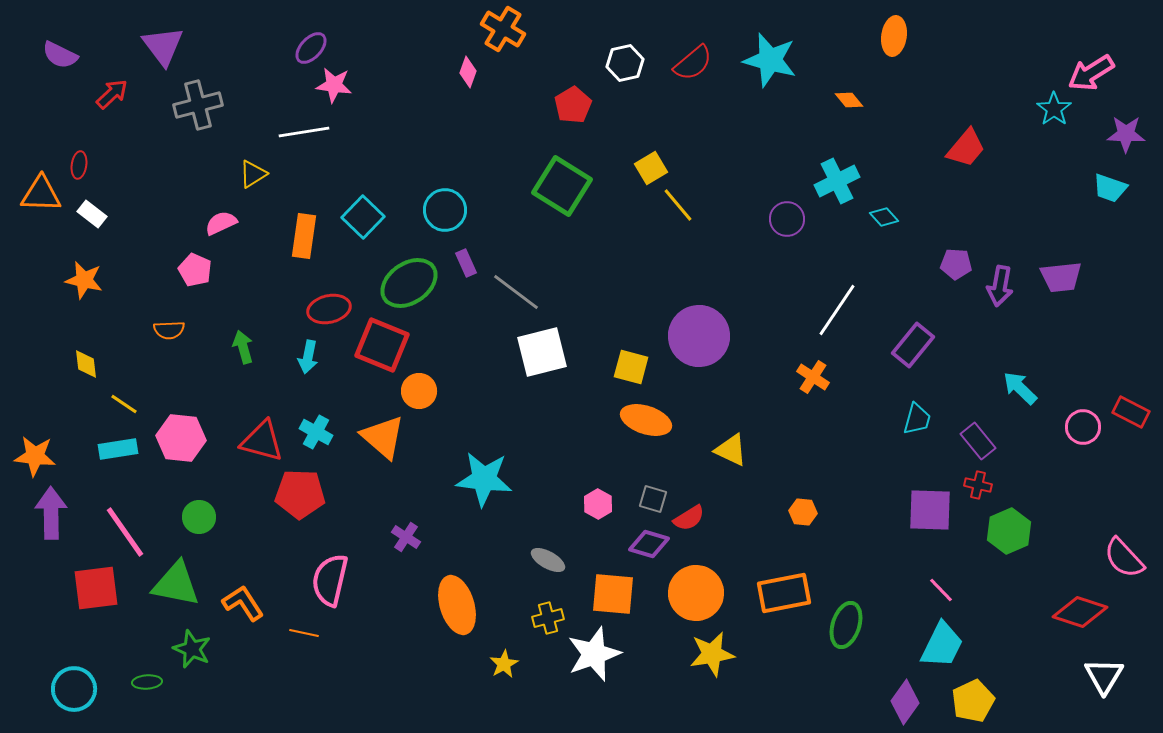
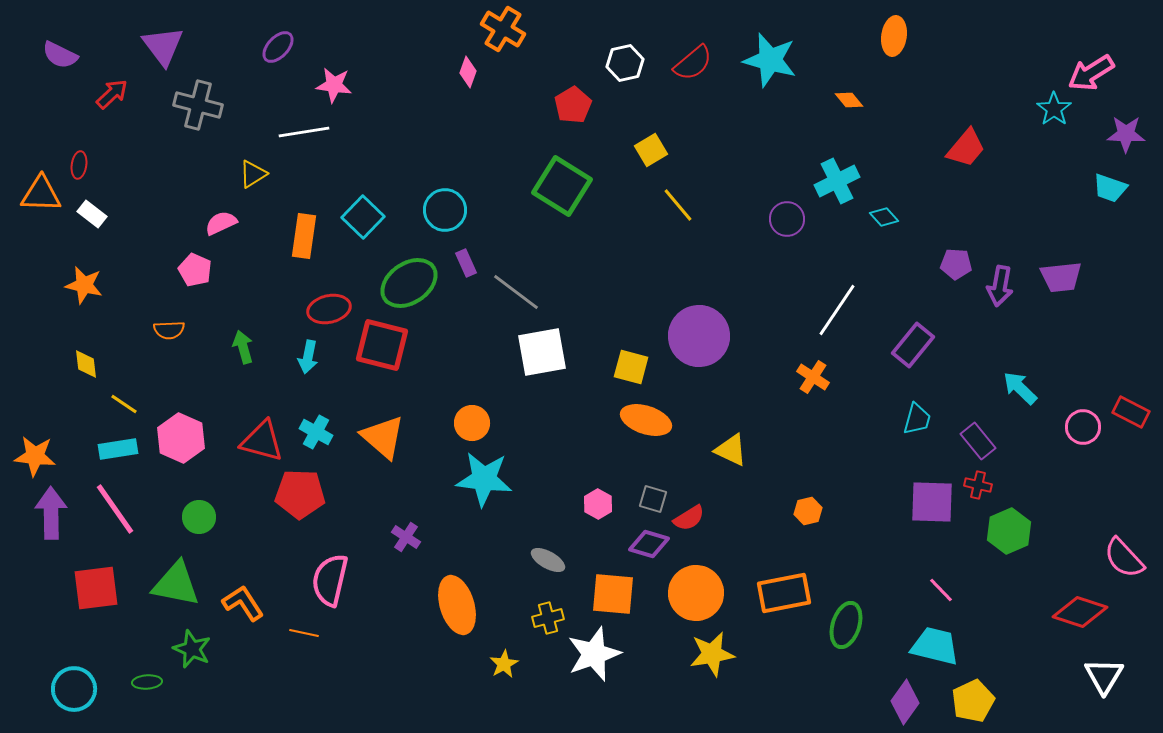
purple ellipse at (311, 48): moved 33 px left, 1 px up
gray cross at (198, 105): rotated 30 degrees clockwise
yellow square at (651, 168): moved 18 px up
orange star at (84, 280): moved 5 px down
red square at (382, 345): rotated 8 degrees counterclockwise
white square at (542, 352): rotated 4 degrees clockwise
orange circle at (419, 391): moved 53 px right, 32 px down
pink hexagon at (181, 438): rotated 18 degrees clockwise
purple square at (930, 510): moved 2 px right, 8 px up
orange hexagon at (803, 512): moved 5 px right, 1 px up; rotated 20 degrees counterclockwise
pink line at (125, 532): moved 10 px left, 23 px up
cyan trapezoid at (942, 645): moved 7 px left, 1 px down; rotated 102 degrees counterclockwise
